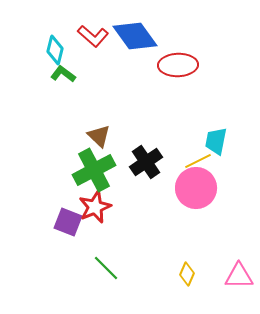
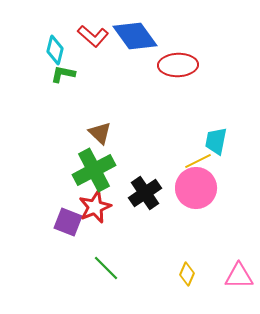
green L-shape: rotated 25 degrees counterclockwise
brown triangle: moved 1 px right, 3 px up
black cross: moved 1 px left, 31 px down
